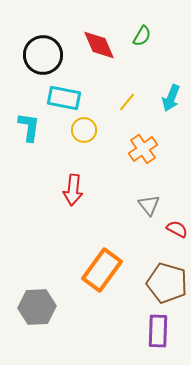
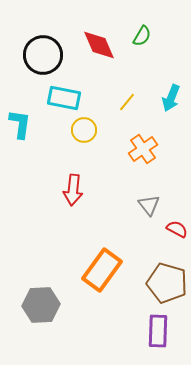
cyan L-shape: moved 9 px left, 3 px up
gray hexagon: moved 4 px right, 2 px up
